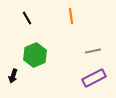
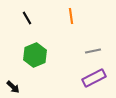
black arrow: moved 11 px down; rotated 64 degrees counterclockwise
